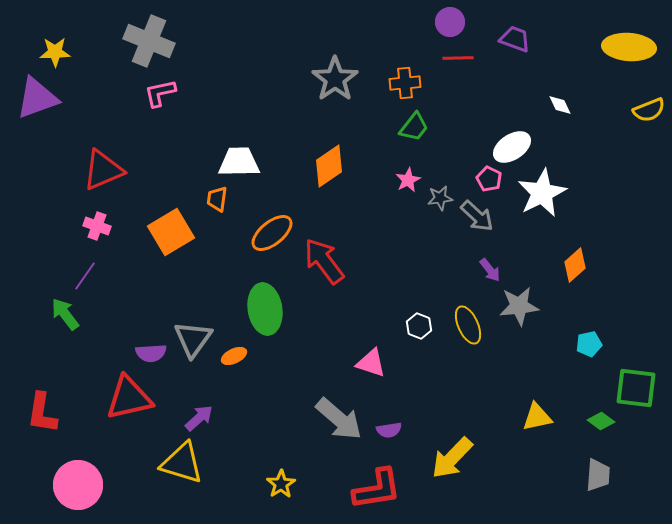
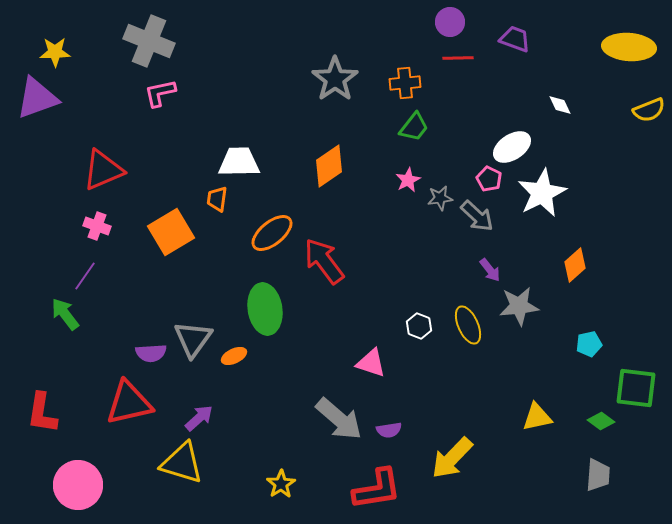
red triangle at (129, 398): moved 5 px down
